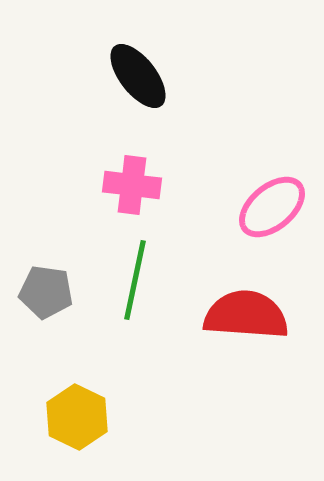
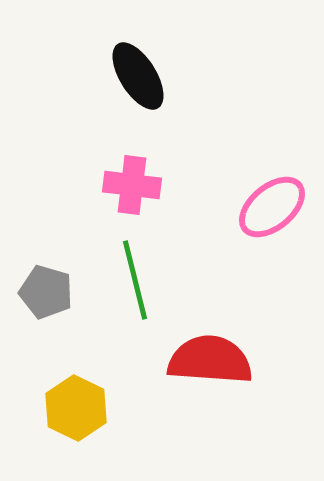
black ellipse: rotated 6 degrees clockwise
green line: rotated 26 degrees counterclockwise
gray pentagon: rotated 8 degrees clockwise
red semicircle: moved 36 px left, 45 px down
yellow hexagon: moved 1 px left, 9 px up
